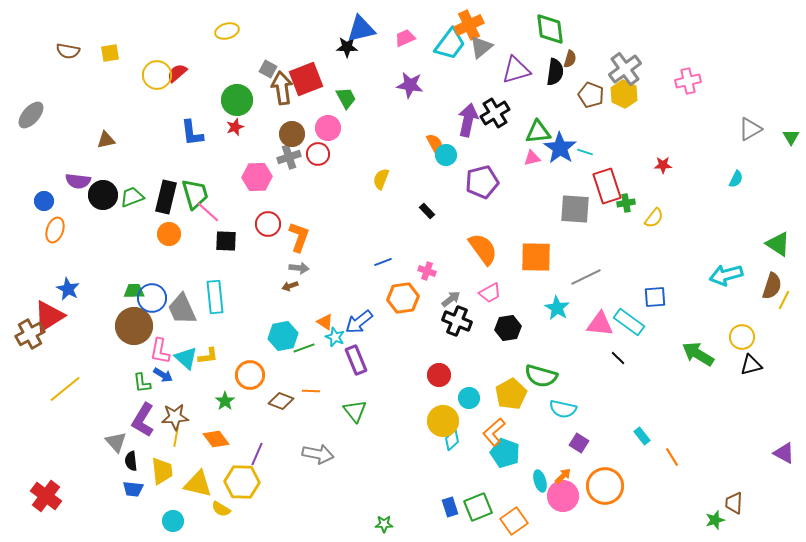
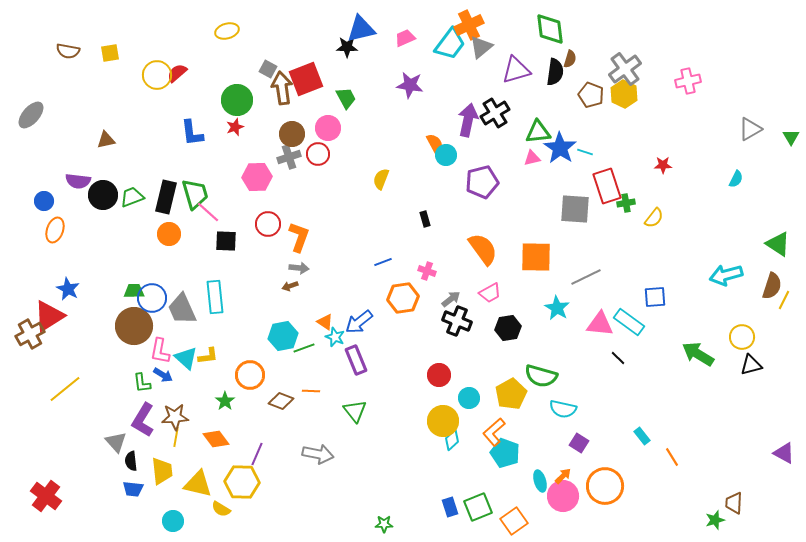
black rectangle at (427, 211): moved 2 px left, 8 px down; rotated 28 degrees clockwise
